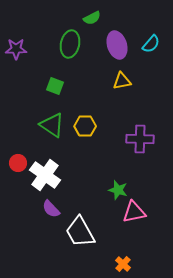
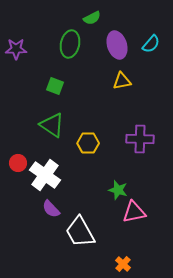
yellow hexagon: moved 3 px right, 17 px down
